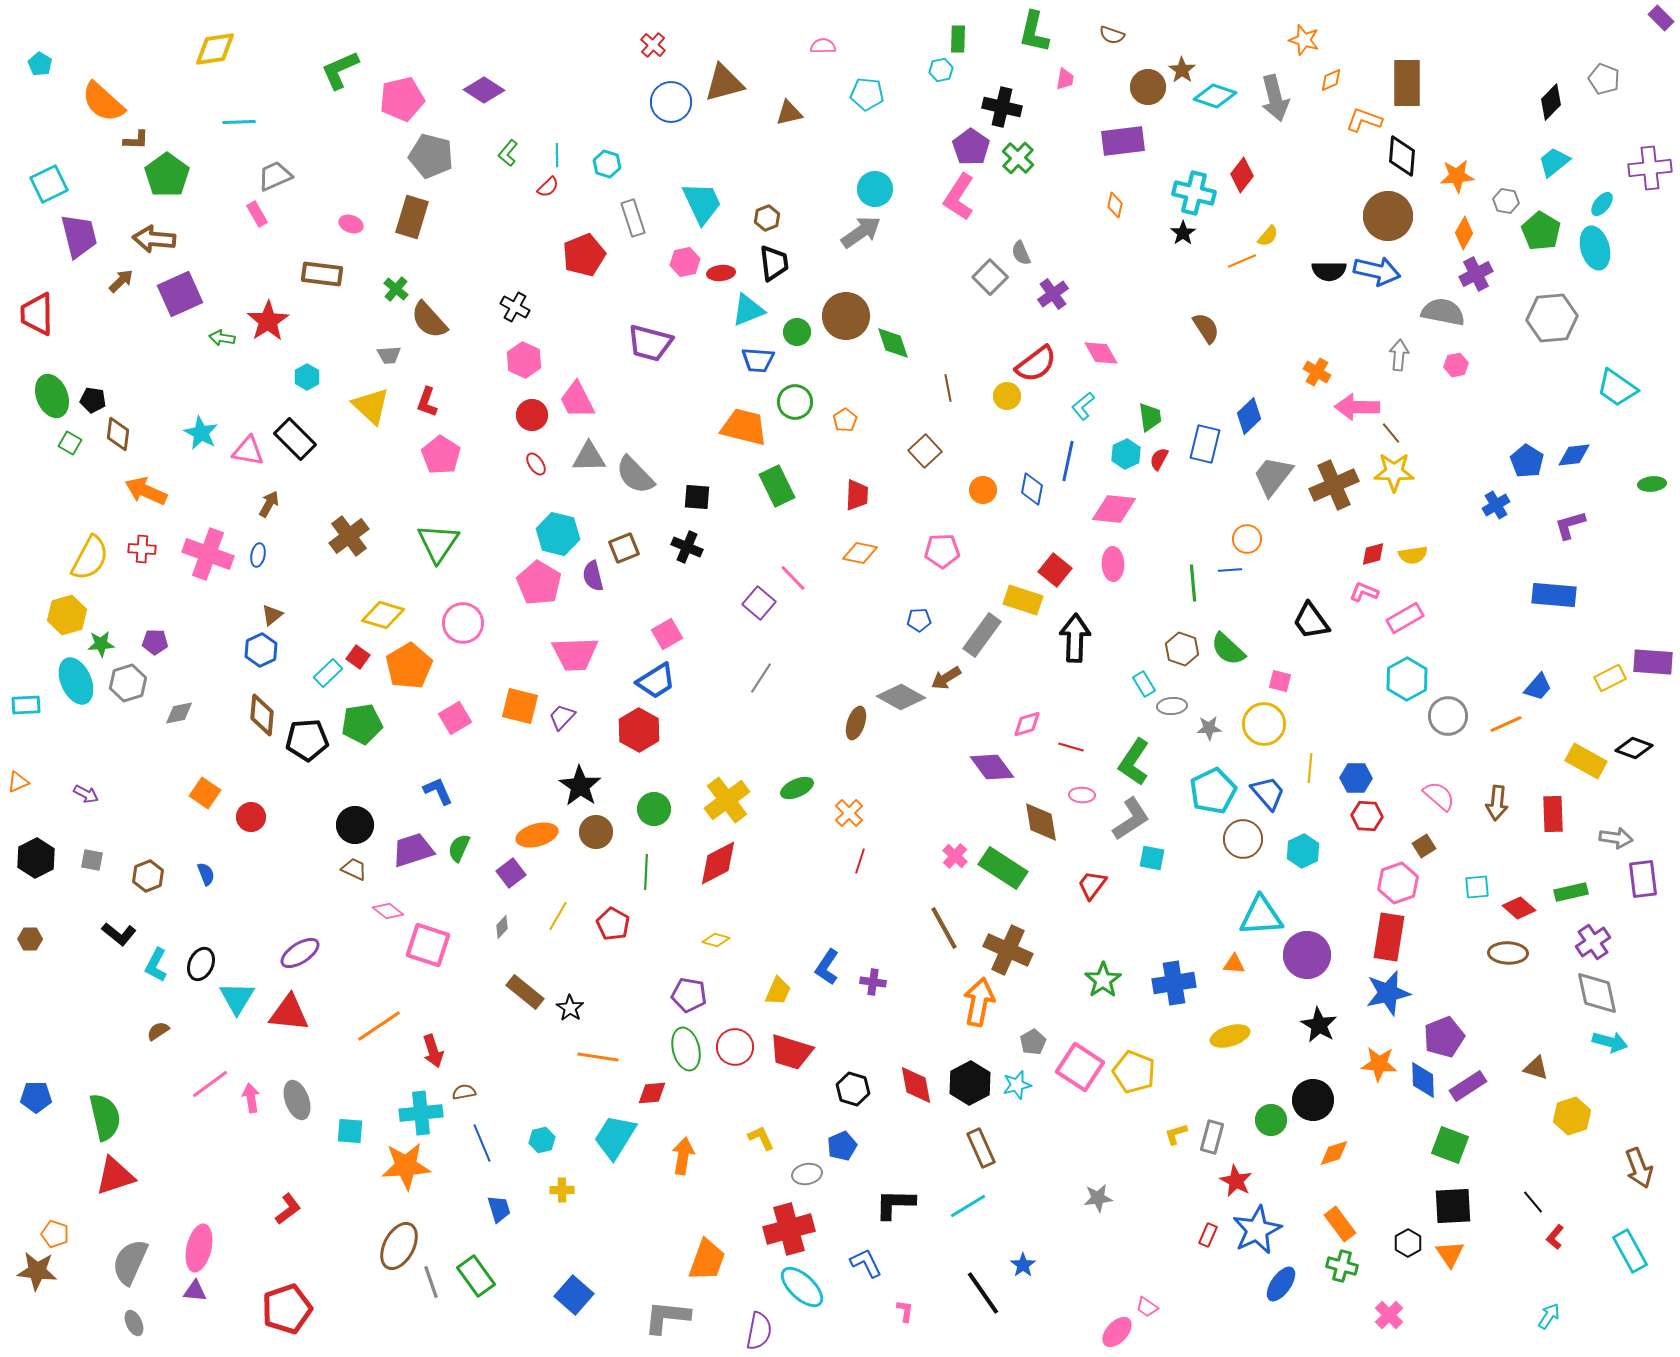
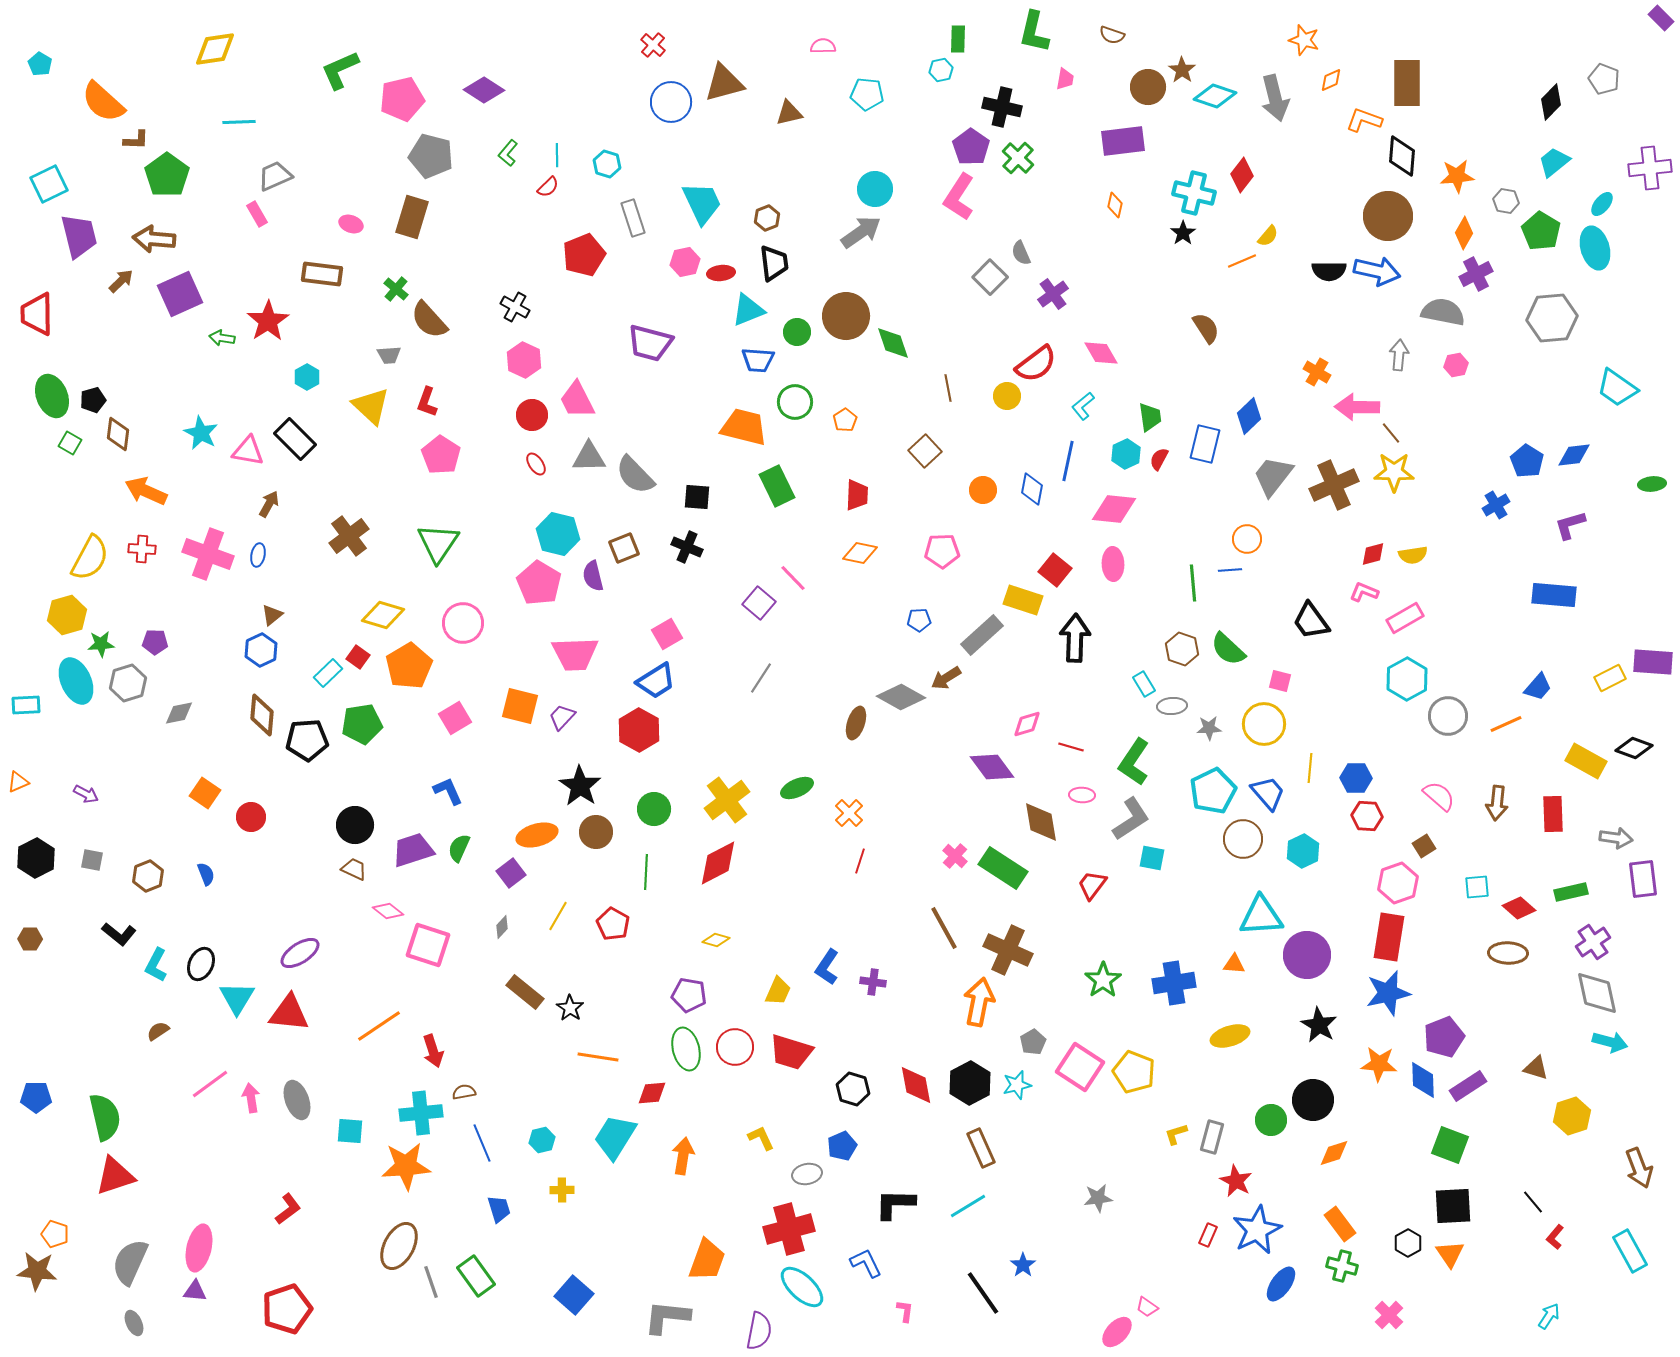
black pentagon at (93, 400): rotated 25 degrees counterclockwise
gray rectangle at (982, 635): rotated 12 degrees clockwise
blue L-shape at (438, 791): moved 10 px right
